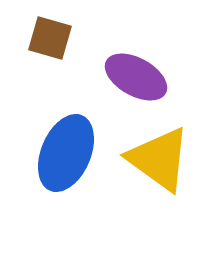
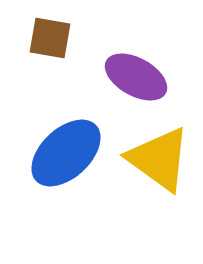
brown square: rotated 6 degrees counterclockwise
blue ellipse: rotated 24 degrees clockwise
